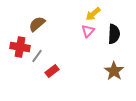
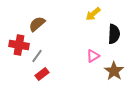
pink triangle: moved 5 px right, 25 px down; rotated 16 degrees clockwise
red cross: moved 1 px left, 2 px up
red rectangle: moved 10 px left, 3 px down
